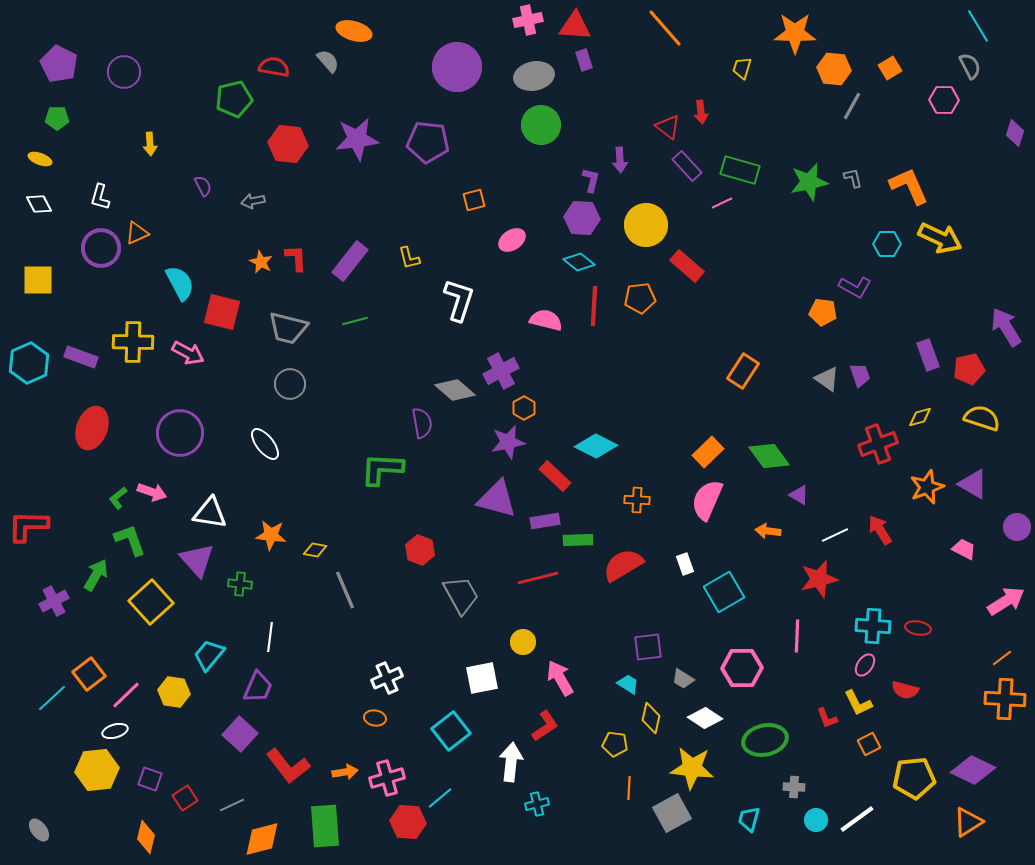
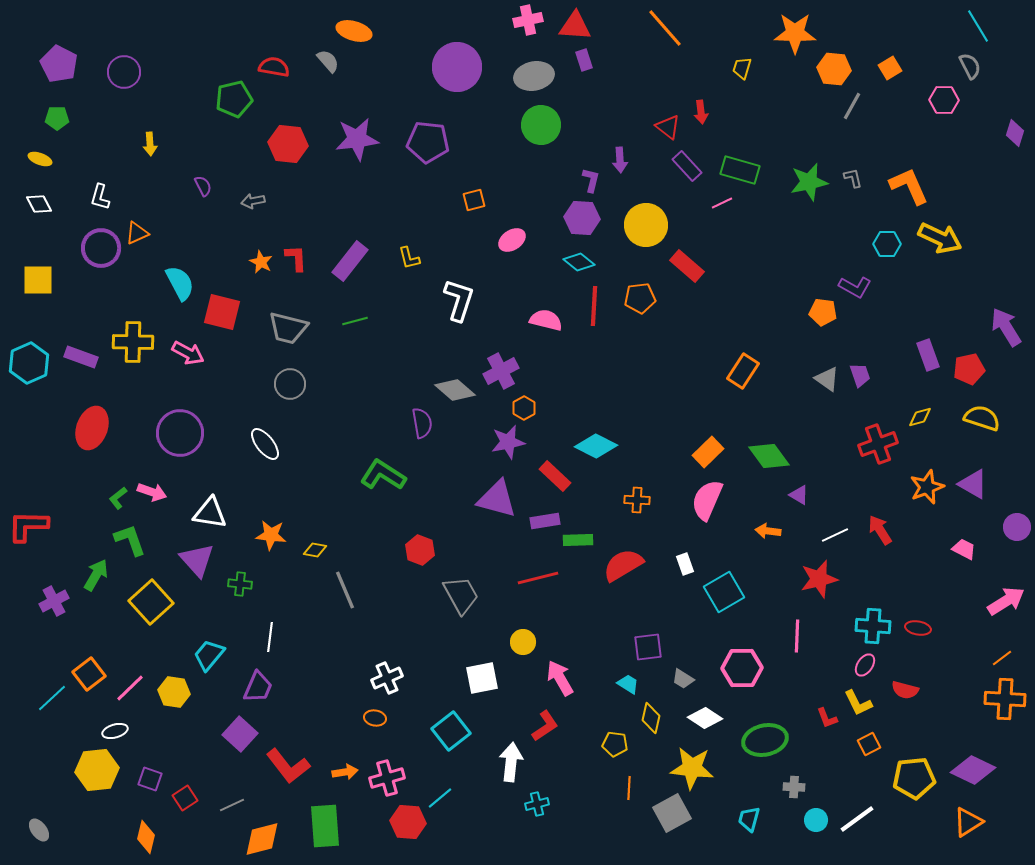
green L-shape at (382, 469): moved 1 px right, 6 px down; rotated 30 degrees clockwise
pink line at (126, 695): moved 4 px right, 7 px up
